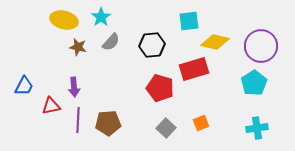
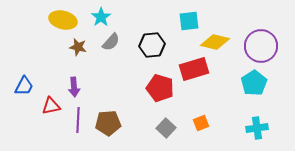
yellow ellipse: moved 1 px left
